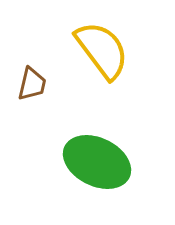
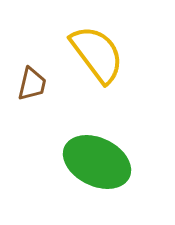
yellow semicircle: moved 5 px left, 4 px down
